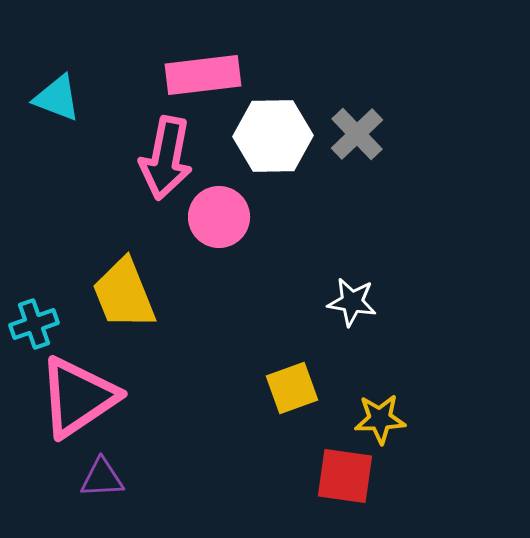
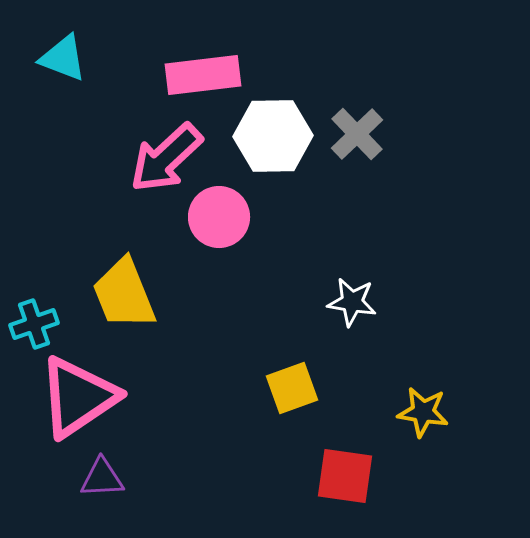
cyan triangle: moved 6 px right, 40 px up
pink arrow: rotated 36 degrees clockwise
yellow star: moved 43 px right, 7 px up; rotated 12 degrees clockwise
